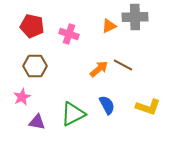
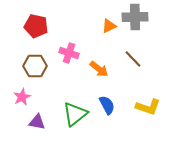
red pentagon: moved 4 px right
pink cross: moved 19 px down
brown line: moved 10 px right, 6 px up; rotated 18 degrees clockwise
orange arrow: rotated 78 degrees clockwise
green triangle: moved 2 px right; rotated 12 degrees counterclockwise
